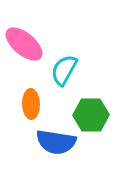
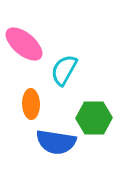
green hexagon: moved 3 px right, 3 px down
